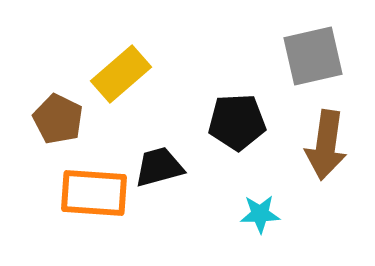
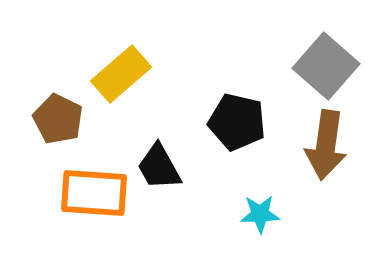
gray square: moved 13 px right, 10 px down; rotated 36 degrees counterclockwise
black pentagon: rotated 16 degrees clockwise
black trapezoid: rotated 104 degrees counterclockwise
